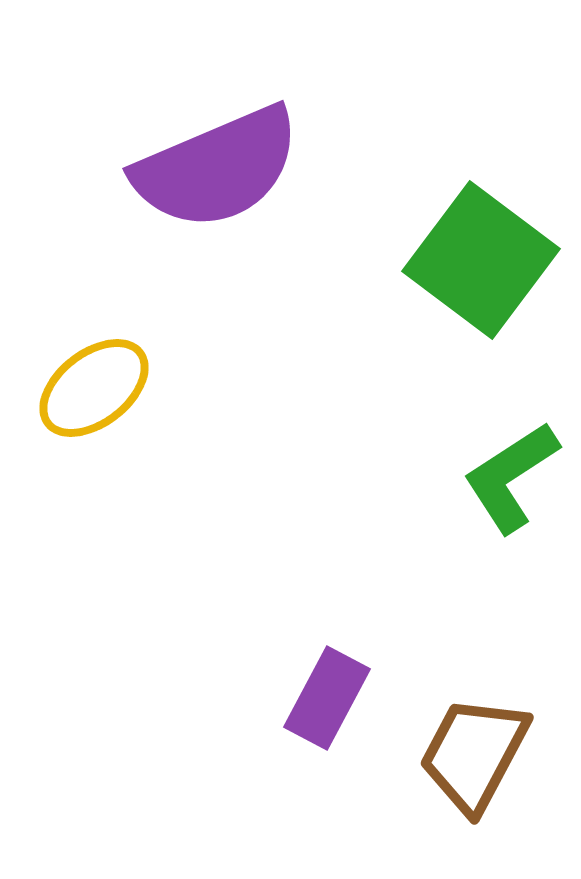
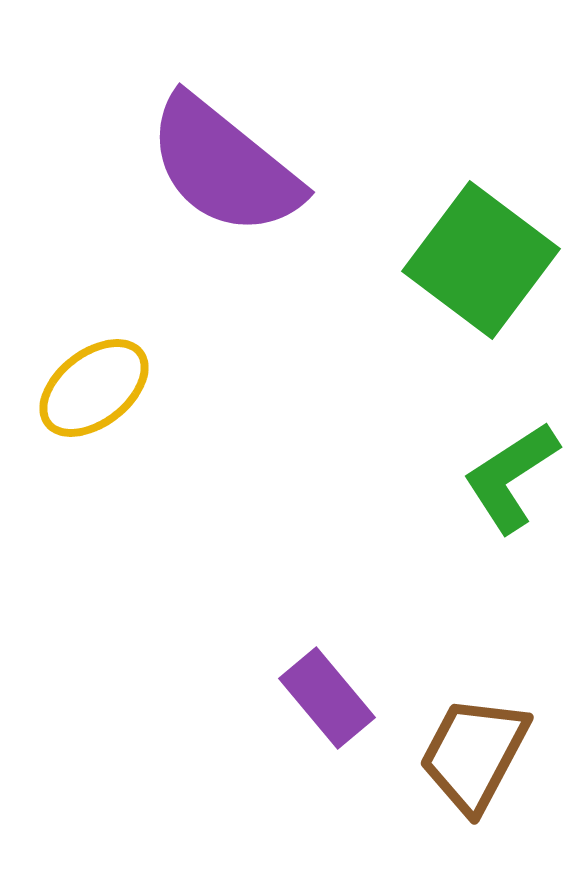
purple semicircle: moved 7 px right, 2 px up; rotated 62 degrees clockwise
purple rectangle: rotated 68 degrees counterclockwise
